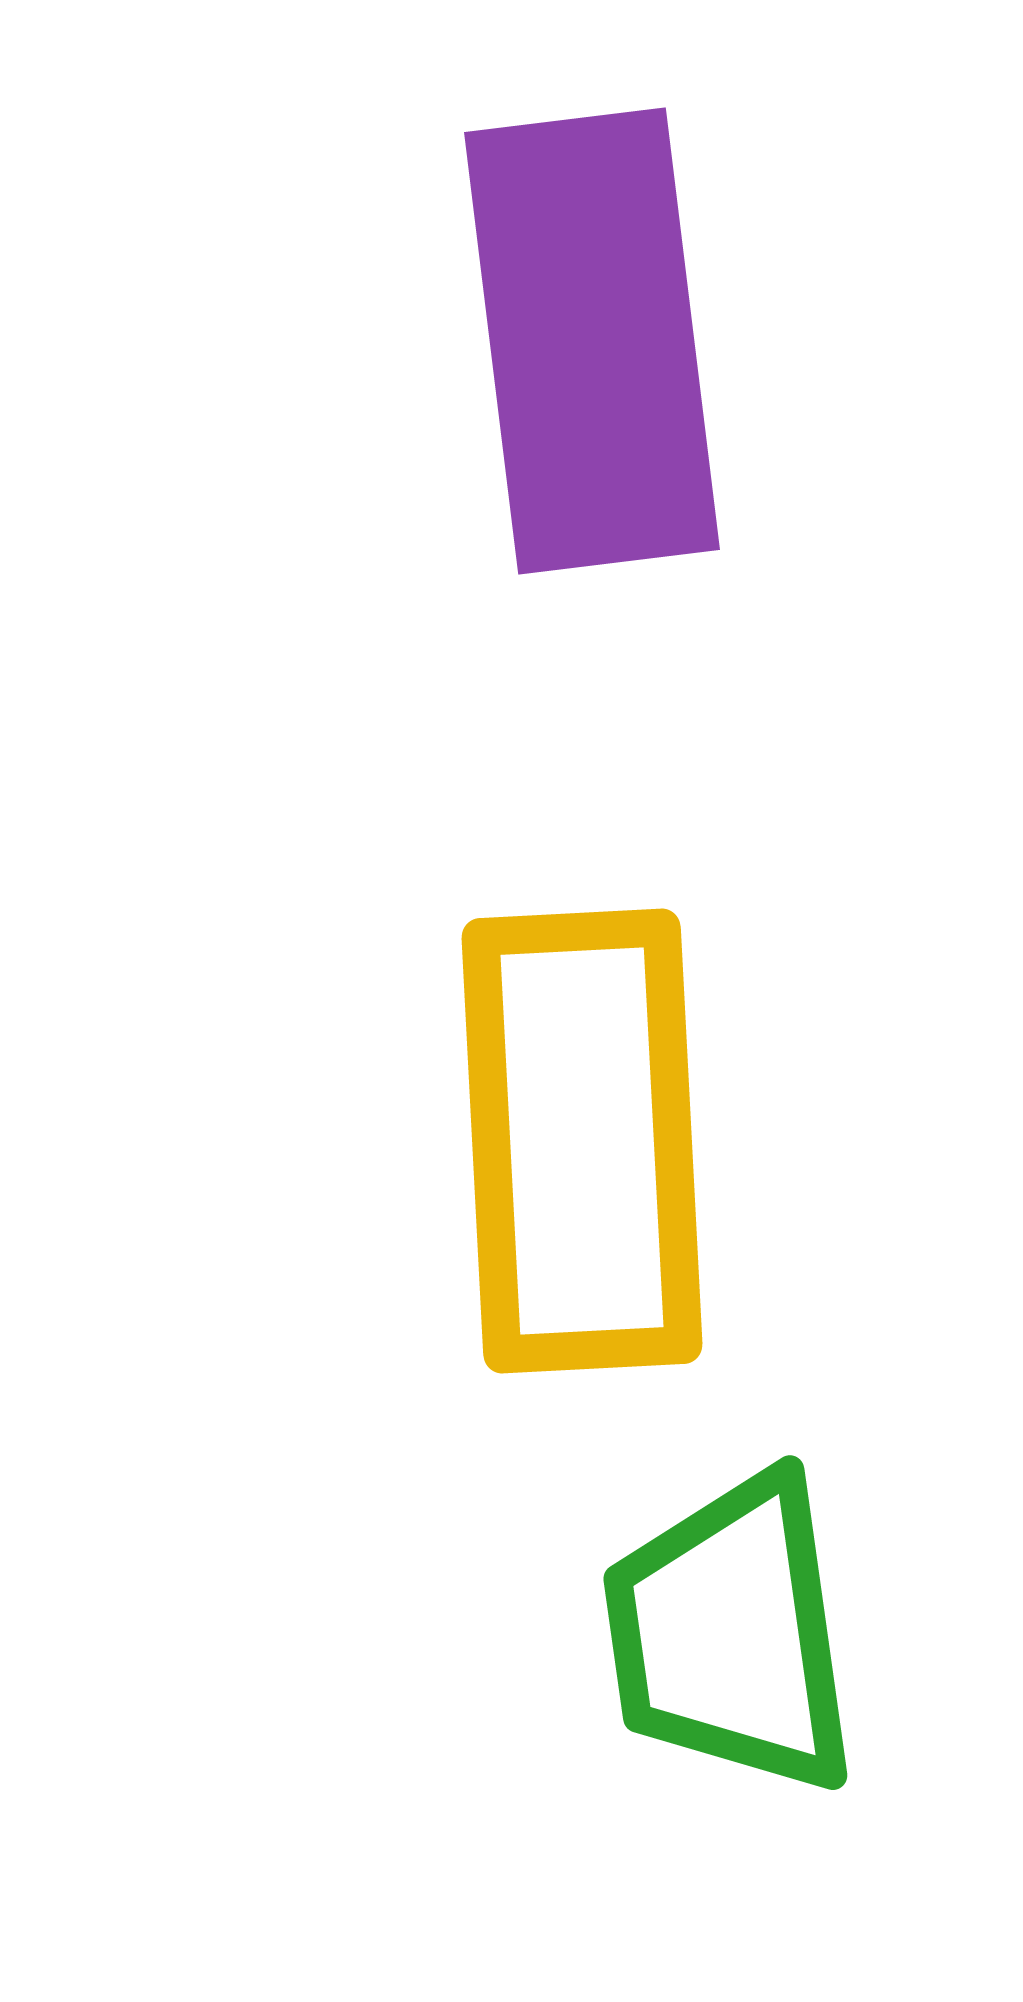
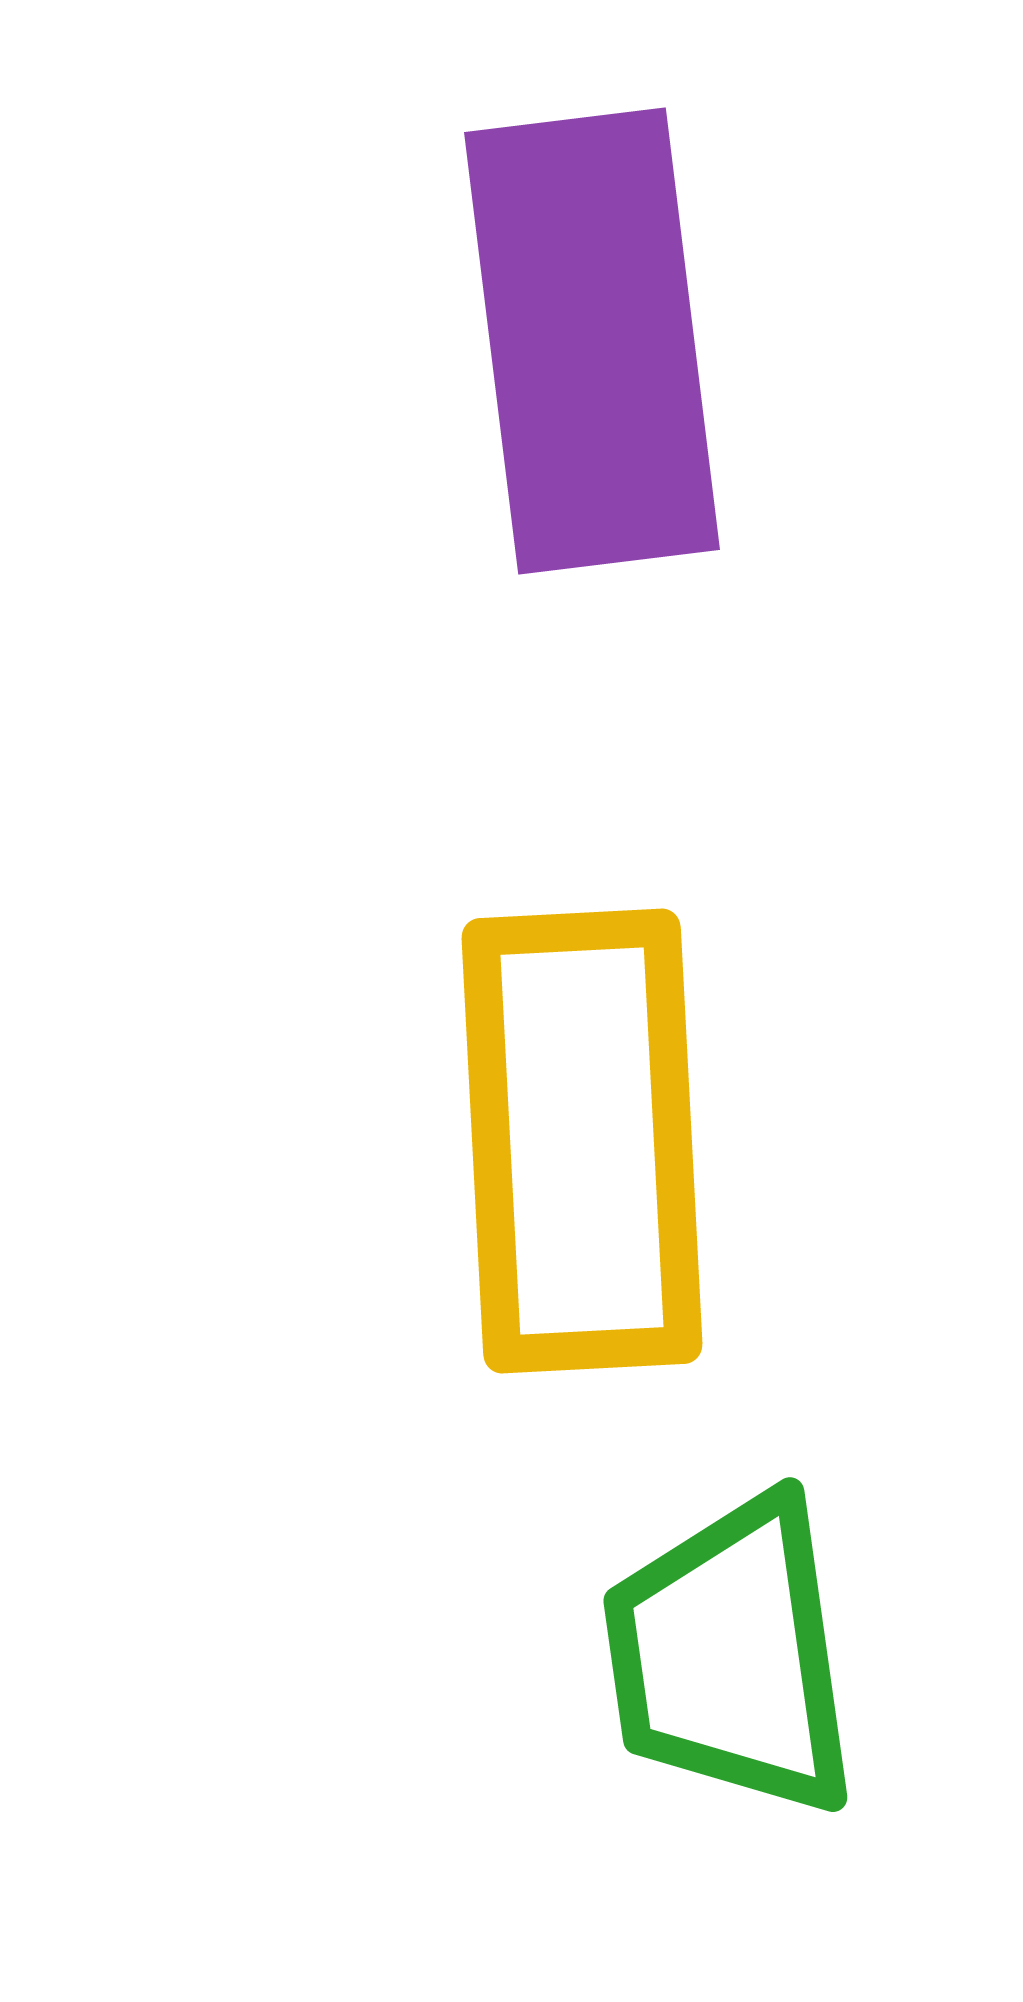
green trapezoid: moved 22 px down
